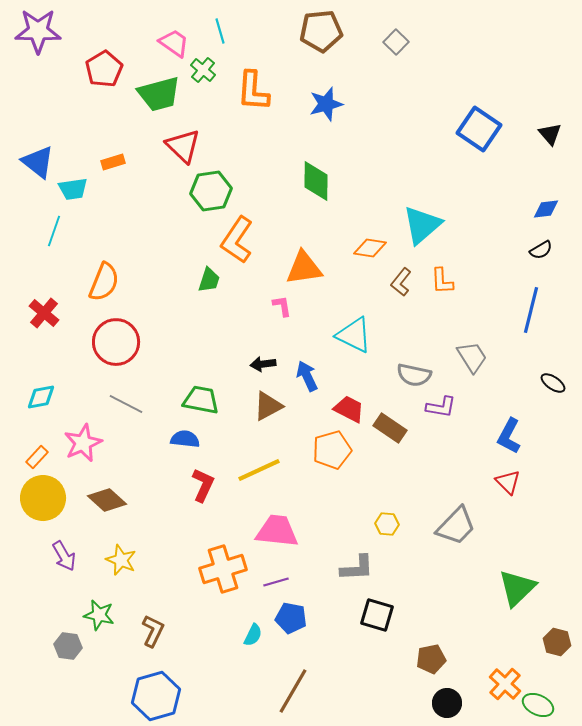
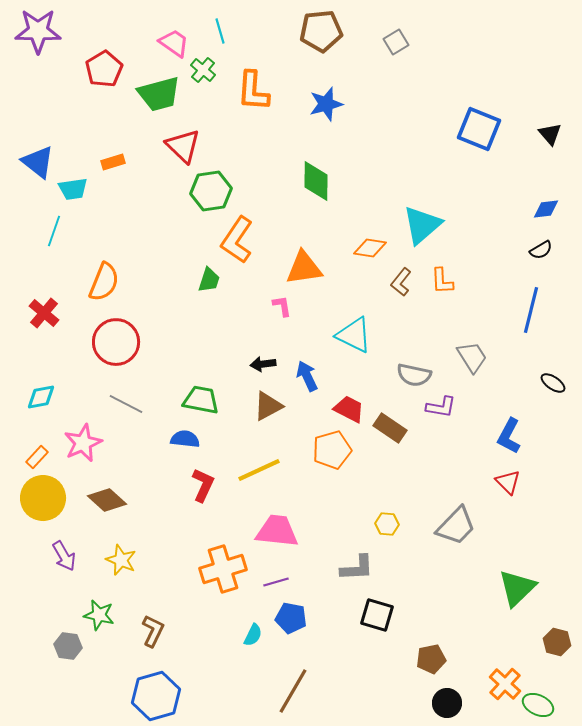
gray square at (396, 42): rotated 15 degrees clockwise
blue square at (479, 129): rotated 12 degrees counterclockwise
